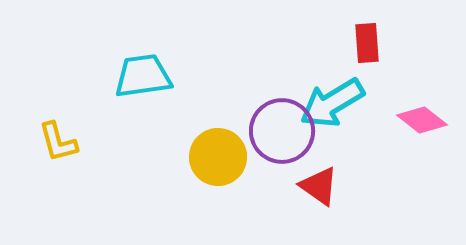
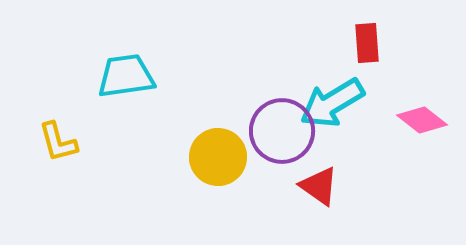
cyan trapezoid: moved 17 px left
